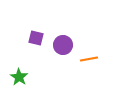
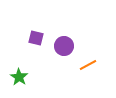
purple circle: moved 1 px right, 1 px down
orange line: moved 1 px left, 6 px down; rotated 18 degrees counterclockwise
